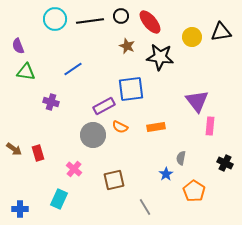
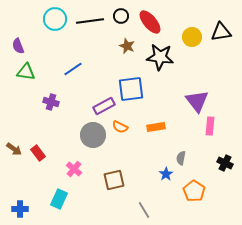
red rectangle: rotated 21 degrees counterclockwise
gray line: moved 1 px left, 3 px down
